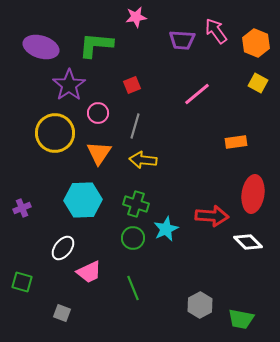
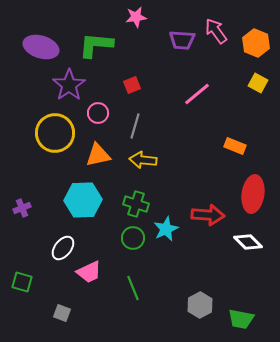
orange rectangle: moved 1 px left, 4 px down; rotated 30 degrees clockwise
orange triangle: moved 1 px left, 2 px down; rotated 44 degrees clockwise
red arrow: moved 4 px left, 1 px up
